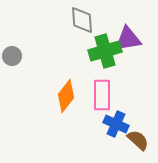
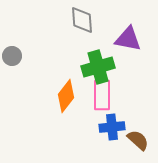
purple triangle: rotated 20 degrees clockwise
green cross: moved 7 px left, 16 px down
blue cross: moved 4 px left, 3 px down; rotated 30 degrees counterclockwise
